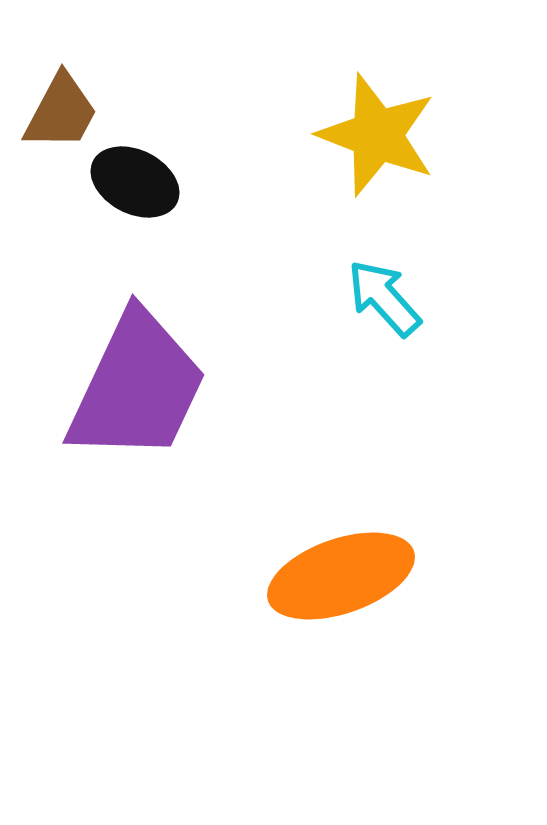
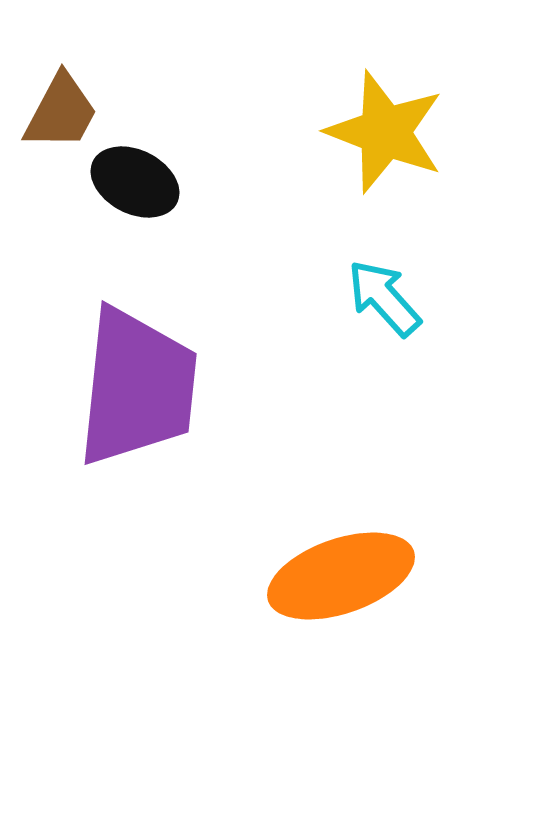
yellow star: moved 8 px right, 3 px up
purple trapezoid: rotated 19 degrees counterclockwise
